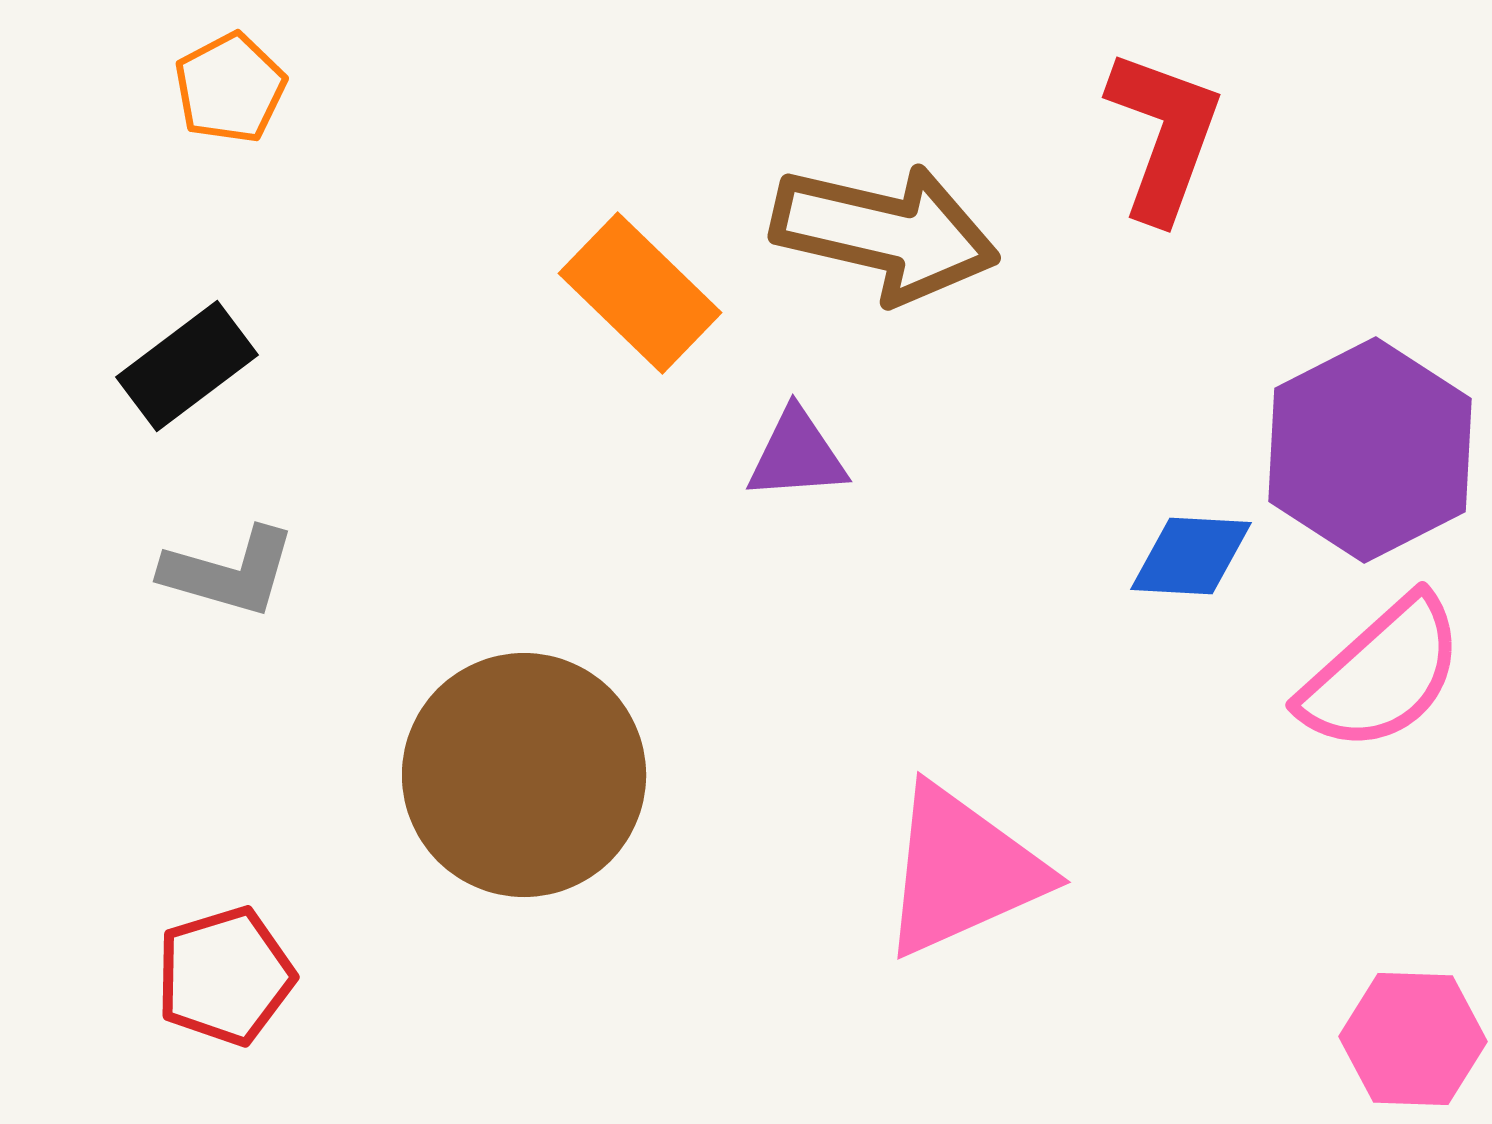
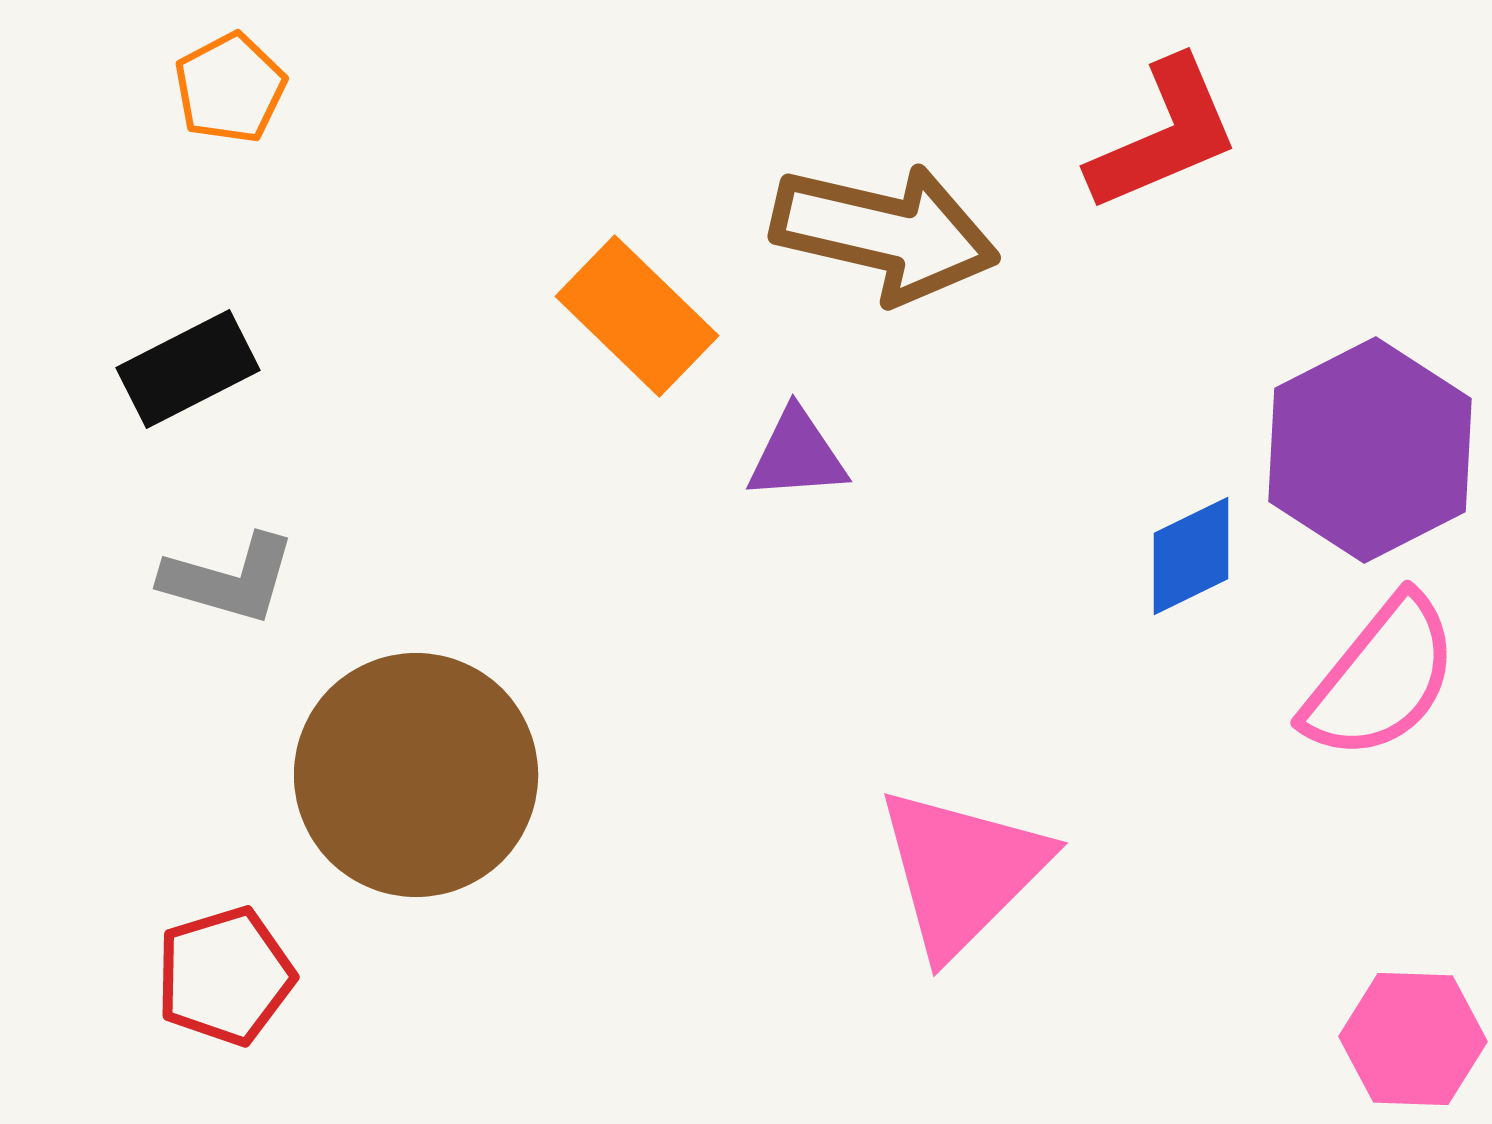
red L-shape: rotated 47 degrees clockwise
orange rectangle: moved 3 px left, 23 px down
black rectangle: moved 1 px right, 3 px down; rotated 10 degrees clockwise
blue diamond: rotated 29 degrees counterclockwise
gray L-shape: moved 7 px down
pink semicircle: moved 1 px left, 4 px down; rotated 9 degrees counterclockwise
brown circle: moved 108 px left
pink triangle: rotated 21 degrees counterclockwise
